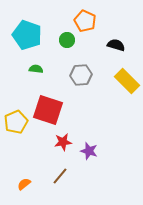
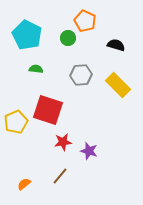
cyan pentagon: rotated 8 degrees clockwise
green circle: moved 1 px right, 2 px up
yellow rectangle: moved 9 px left, 4 px down
